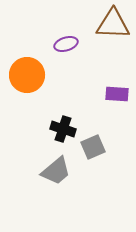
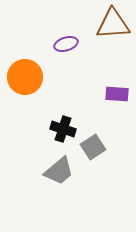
brown triangle: rotated 6 degrees counterclockwise
orange circle: moved 2 px left, 2 px down
gray square: rotated 10 degrees counterclockwise
gray trapezoid: moved 3 px right
